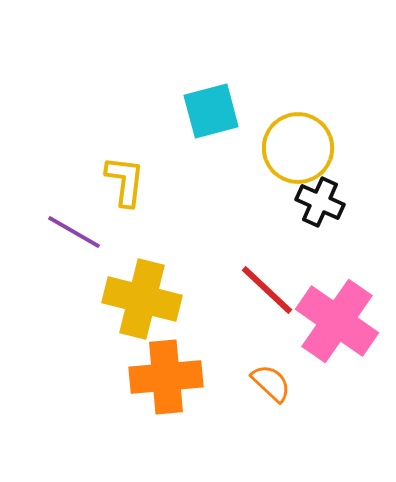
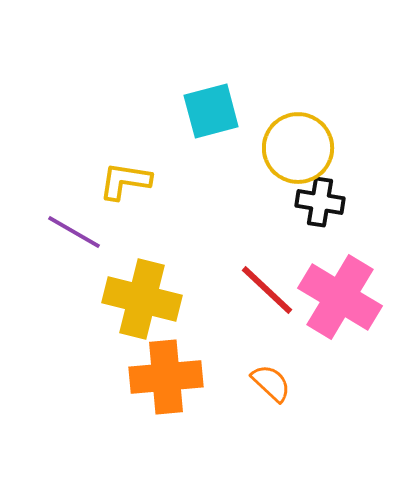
yellow L-shape: rotated 88 degrees counterclockwise
black cross: rotated 15 degrees counterclockwise
pink cross: moved 3 px right, 24 px up; rotated 4 degrees counterclockwise
